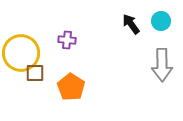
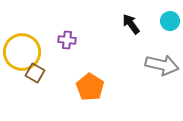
cyan circle: moved 9 px right
yellow circle: moved 1 px right, 1 px up
gray arrow: rotated 76 degrees counterclockwise
brown square: rotated 30 degrees clockwise
orange pentagon: moved 19 px right
